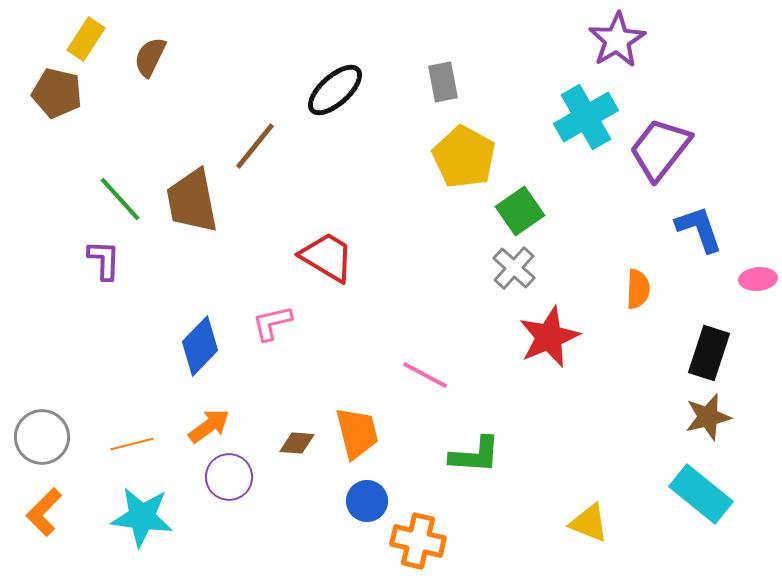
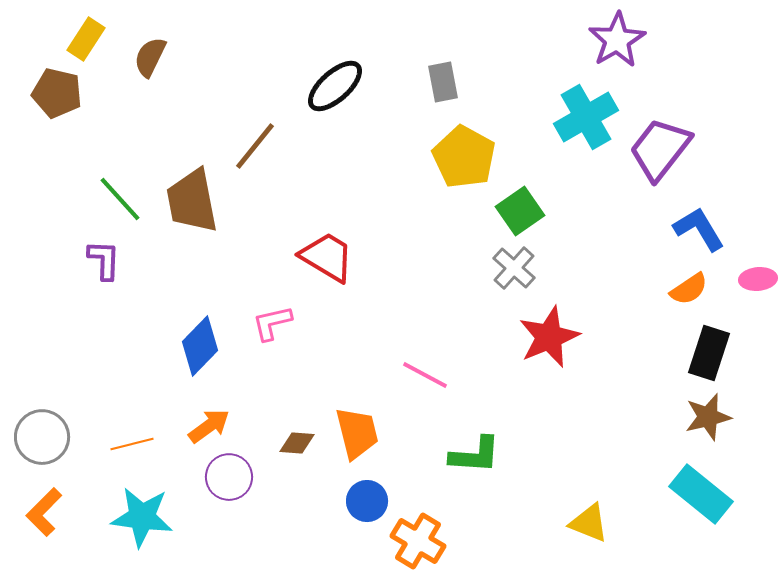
black ellipse: moved 4 px up
blue L-shape: rotated 12 degrees counterclockwise
orange semicircle: moved 51 px right; rotated 54 degrees clockwise
orange cross: rotated 18 degrees clockwise
